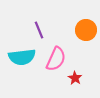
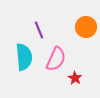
orange circle: moved 3 px up
cyan semicircle: moved 2 px right; rotated 88 degrees counterclockwise
